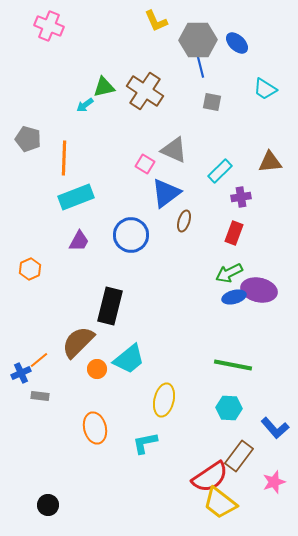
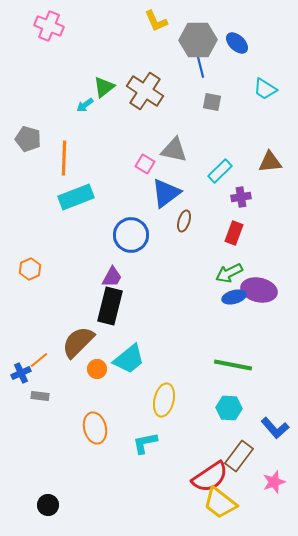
green triangle at (104, 87): rotated 25 degrees counterclockwise
gray triangle at (174, 150): rotated 12 degrees counterclockwise
purple trapezoid at (79, 241): moved 33 px right, 36 px down
